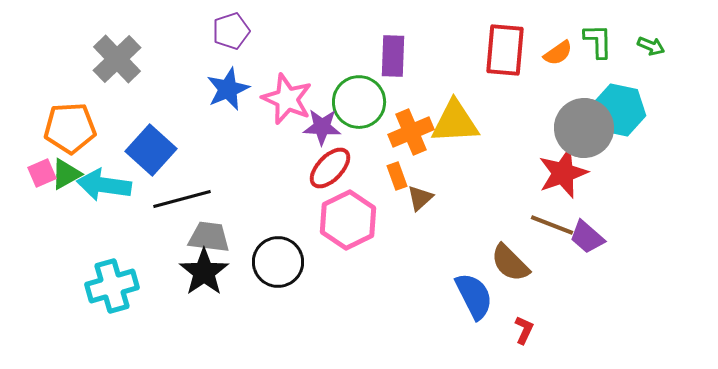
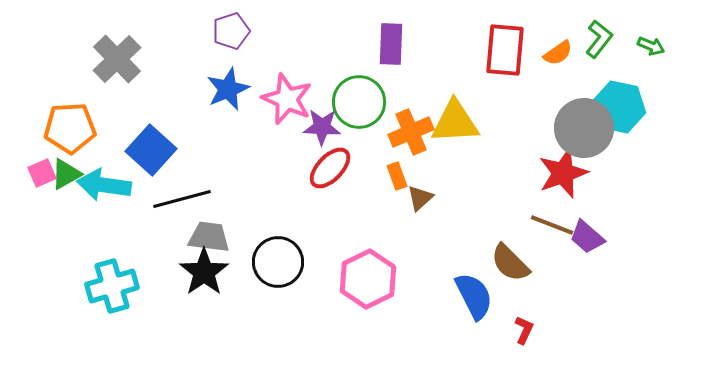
green L-shape: moved 1 px right, 2 px up; rotated 39 degrees clockwise
purple rectangle: moved 2 px left, 12 px up
cyan hexagon: moved 3 px up
pink hexagon: moved 20 px right, 59 px down
